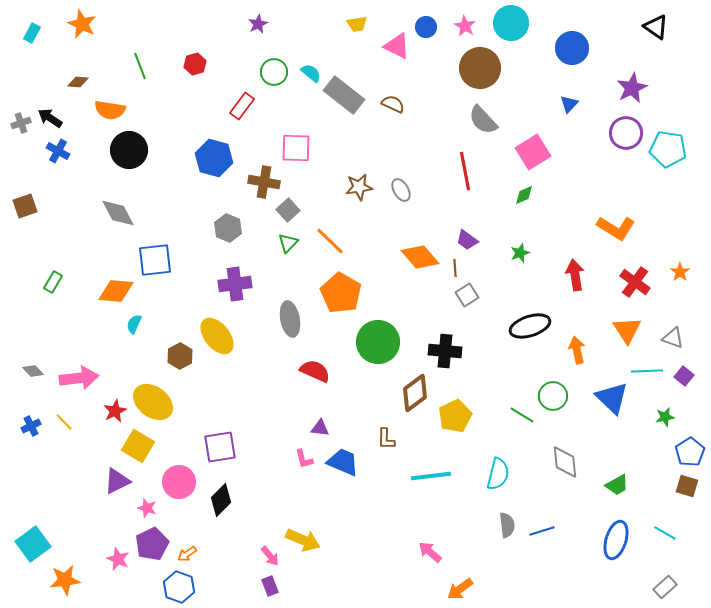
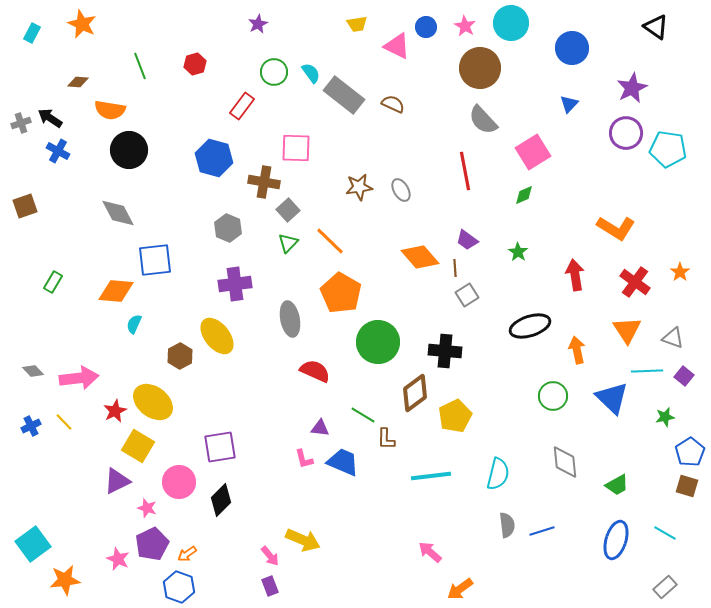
cyan semicircle at (311, 73): rotated 15 degrees clockwise
green star at (520, 253): moved 2 px left, 1 px up; rotated 18 degrees counterclockwise
green line at (522, 415): moved 159 px left
